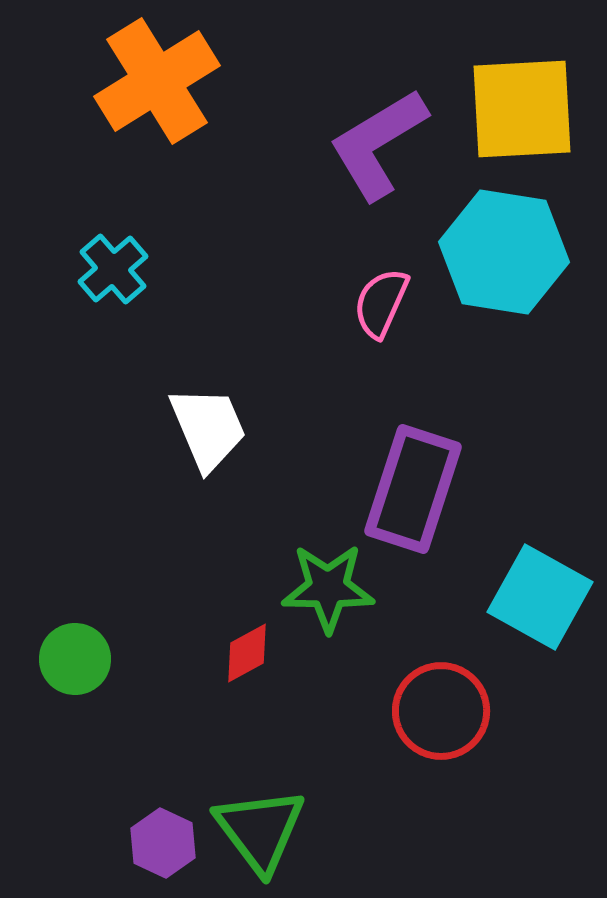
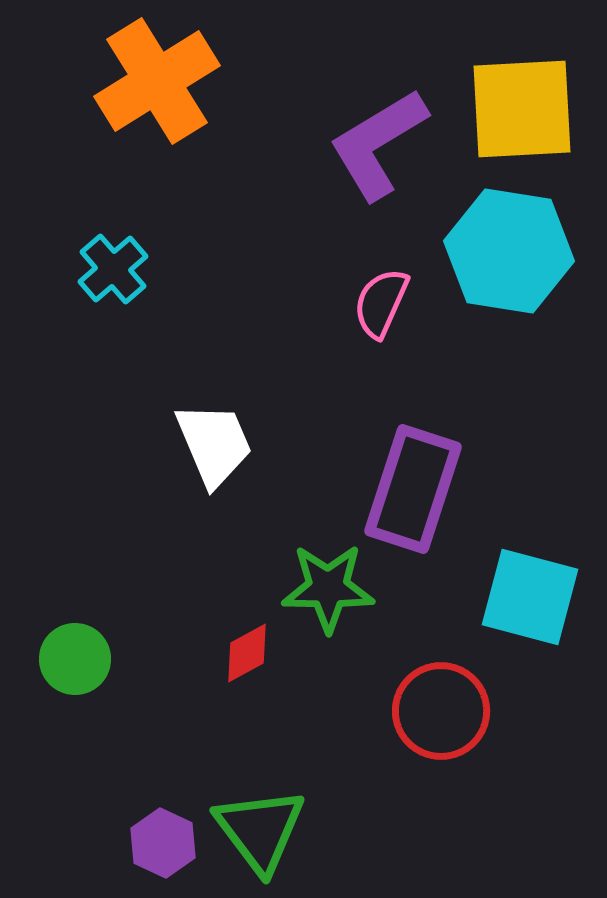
cyan hexagon: moved 5 px right, 1 px up
white trapezoid: moved 6 px right, 16 px down
cyan square: moved 10 px left; rotated 14 degrees counterclockwise
